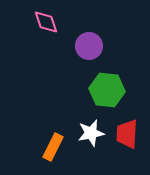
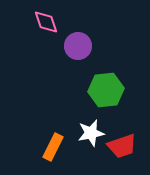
purple circle: moved 11 px left
green hexagon: moved 1 px left; rotated 12 degrees counterclockwise
red trapezoid: moved 5 px left, 12 px down; rotated 112 degrees counterclockwise
